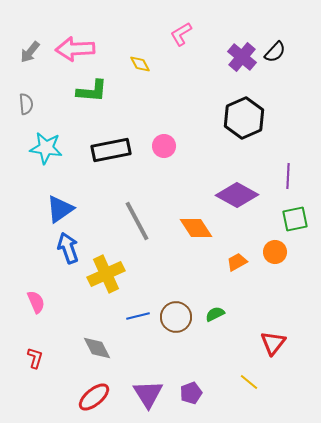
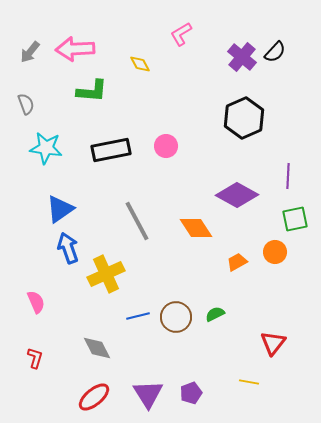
gray semicircle: rotated 15 degrees counterclockwise
pink circle: moved 2 px right
yellow line: rotated 30 degrees counterclockwise
